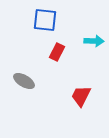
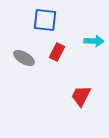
gray ellipse: moved 23 px up
